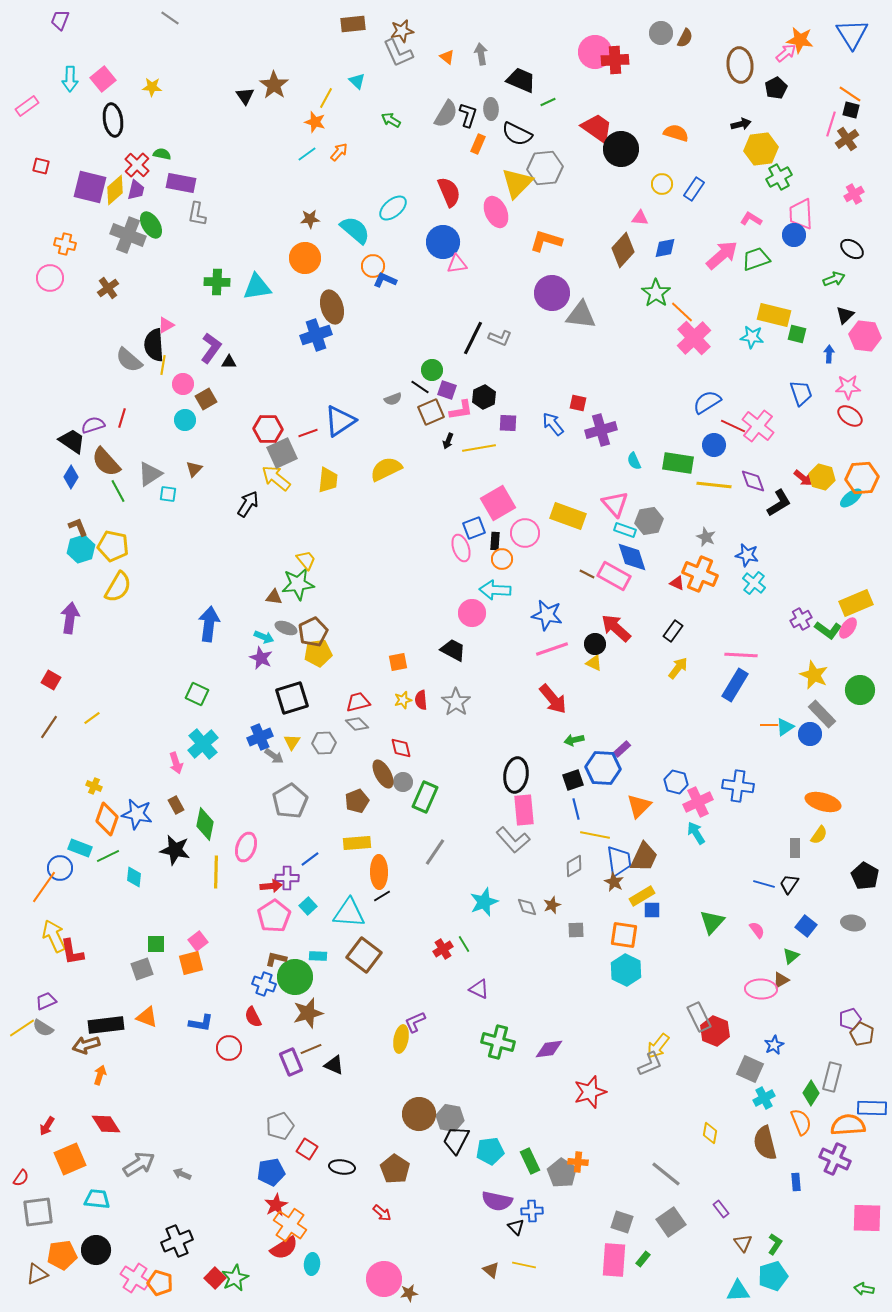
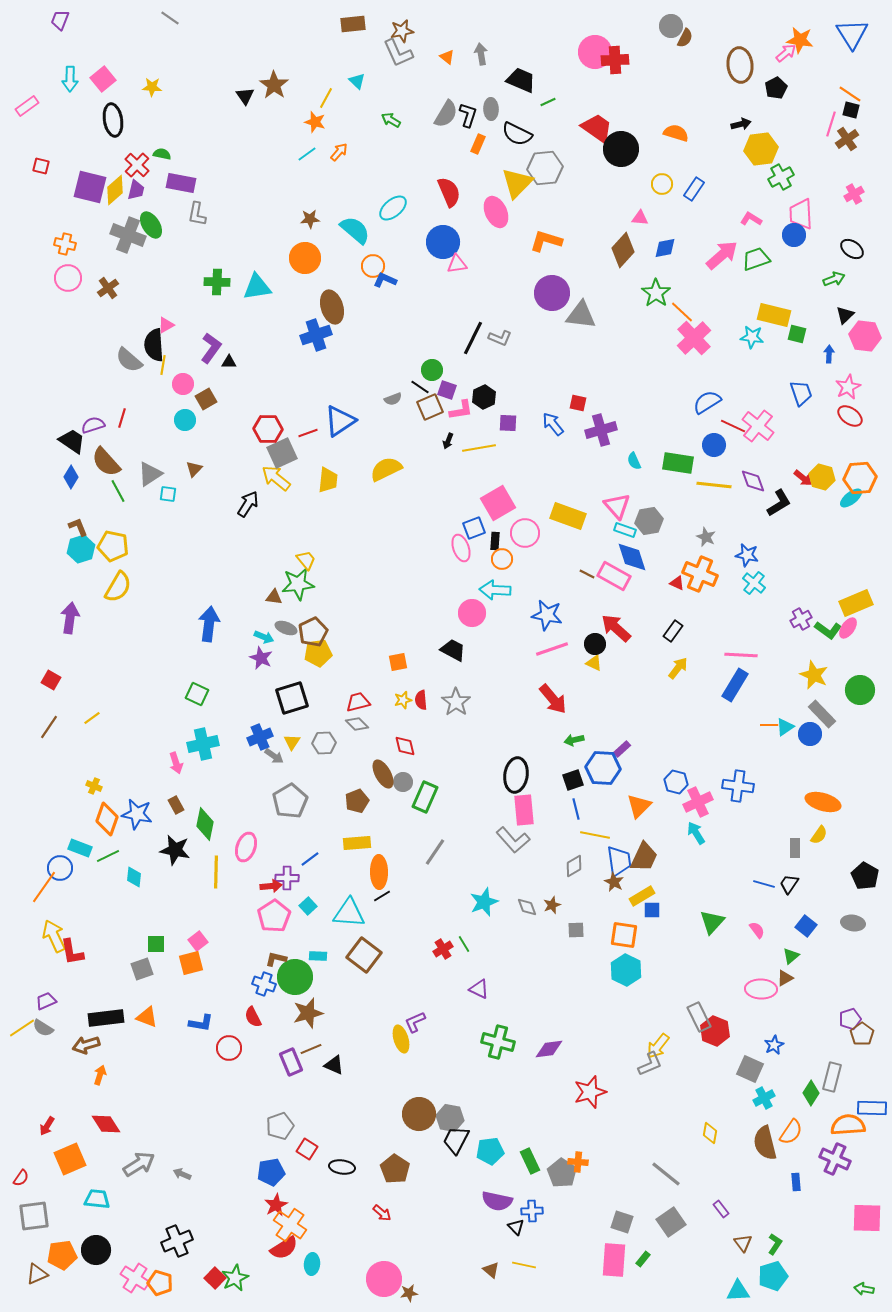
gray circle at (661, 33): moved 10 px right, 7 px up
green cross at (779, 177): moved 2 px right
pink circle at (50, 278): moved 18 px right
pink star at (848, 387): rotated 25 degrees counterclockwise
brown square at (431, 412): moved 1 px left, 5 px up
orange hexagon at (862, 478): moved 2 px left
pink triangle at (615, 504): moved 2 px right, 2 px down
cyan cross at (203, 744): rotated 28 degrees clockwise
red diamond at (401, 748): moved 4 px right, 2 px up
brown triangle at (781, 980): moved 4 px right, 2 px up
black rectangle at (106, 1025): moved 7 px up
brown pentagon at (862, 1034): rotated 10 degrees clockwise
yellow ellipse at (401, 1039): rotated 28 degrees counterclockwise
orange semicircle at (801, 1122): moved 10 px left, 10 px down; rotated 56 degrees clockwise
gray square at (38, 1212): moved 4 px left, 4 px down
